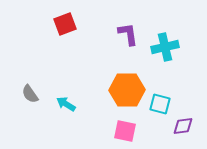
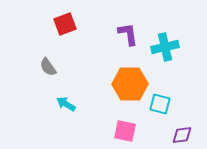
orange hexagon: moved 3 px right, 6 px up
gray semicircle: moved 18 px right, 27 px up
purple diamond: moved 1 px left, 9 px down
